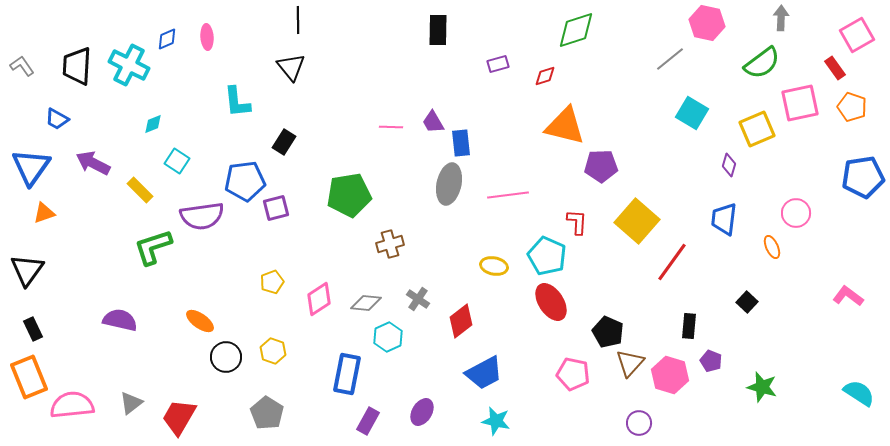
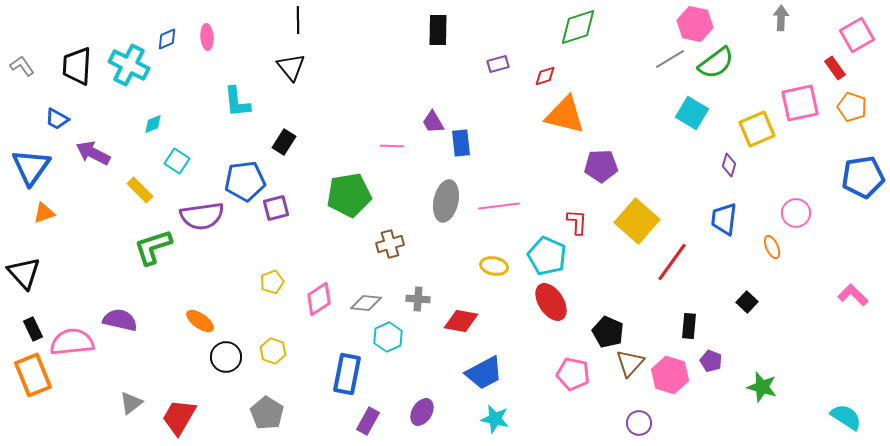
pink hexagon at (707, 23): moved 12 px left, 1 px down
green diamond at (576, 30): moved 2 px right, 3 px up
gray line at (670, 59): rotated 8 degrees clockwise
green semicircle at (762, 63): moved 46 px left
orange triangle at (565, 126): moved 11 px up
pink line at (391, 127): moved 1 px right, 19 px down
purple arrow at (93, 163): moved 10 px up
gray ellipse at (449, 184): moved 3 px left, 17 px down
pink line at (508, 195): moved 9 px left, 11 px down
black triangle at (27, 270): moved 3 px left, 3 px down; rotated 18 degrees counterclockwise
pink L-shape at (848, 296): moved 5 px right, 1 px up; rotated 8 degrees clockwise
gray cross at (418, 299): rotated 30 degrees counterclockwise
red diamond at (461, 321): rotated 48 degrees clockwise
orange rectangle at (29, 377): moved 4 px right, 2 px up
cyan semicircle at (859, 393): moved 13 px left, 24 px down
pink semicircle at (72, 405): moved 63 px up
cyan star at (496, 421): moved 1 px left, 2 px up
